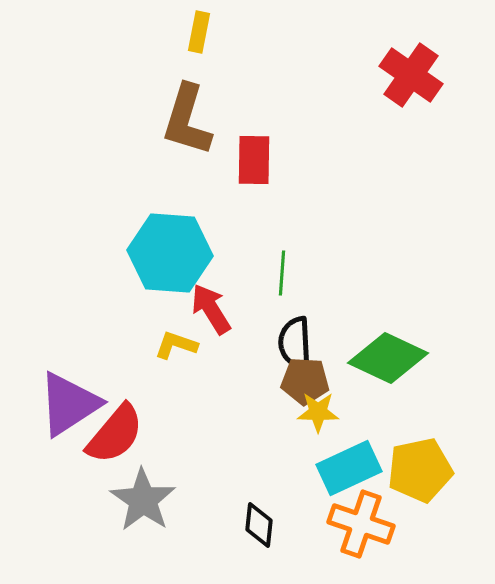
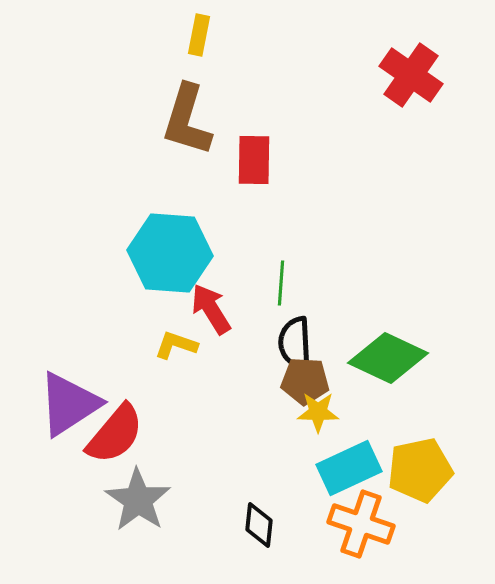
yellow rectangle: moved 3 px down
green line: moved 1 px left, 10 px down
gray star: moved 5 px left
